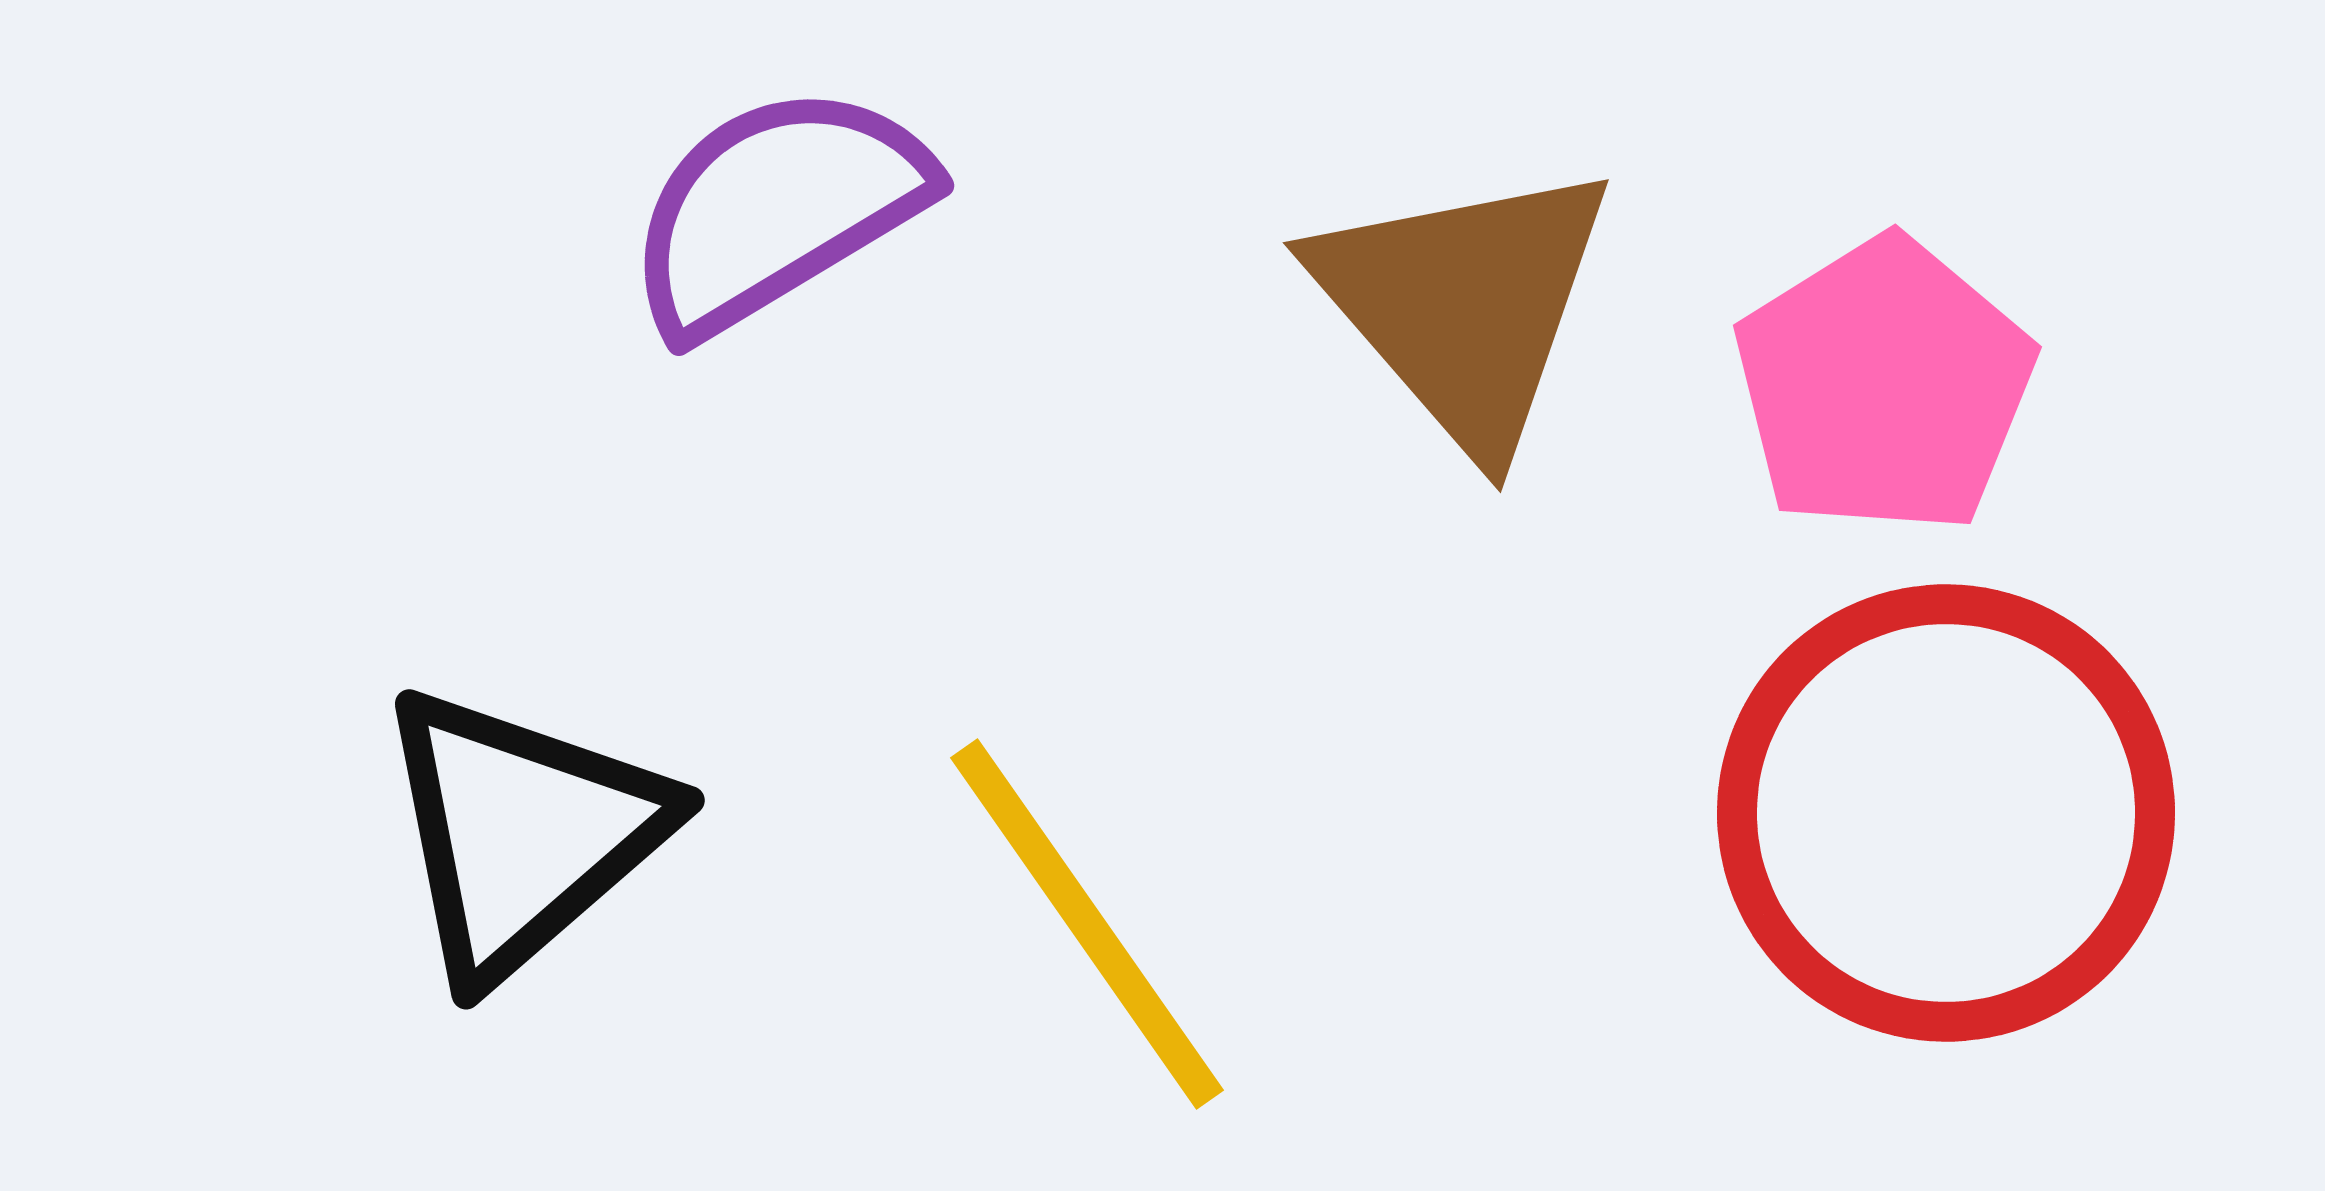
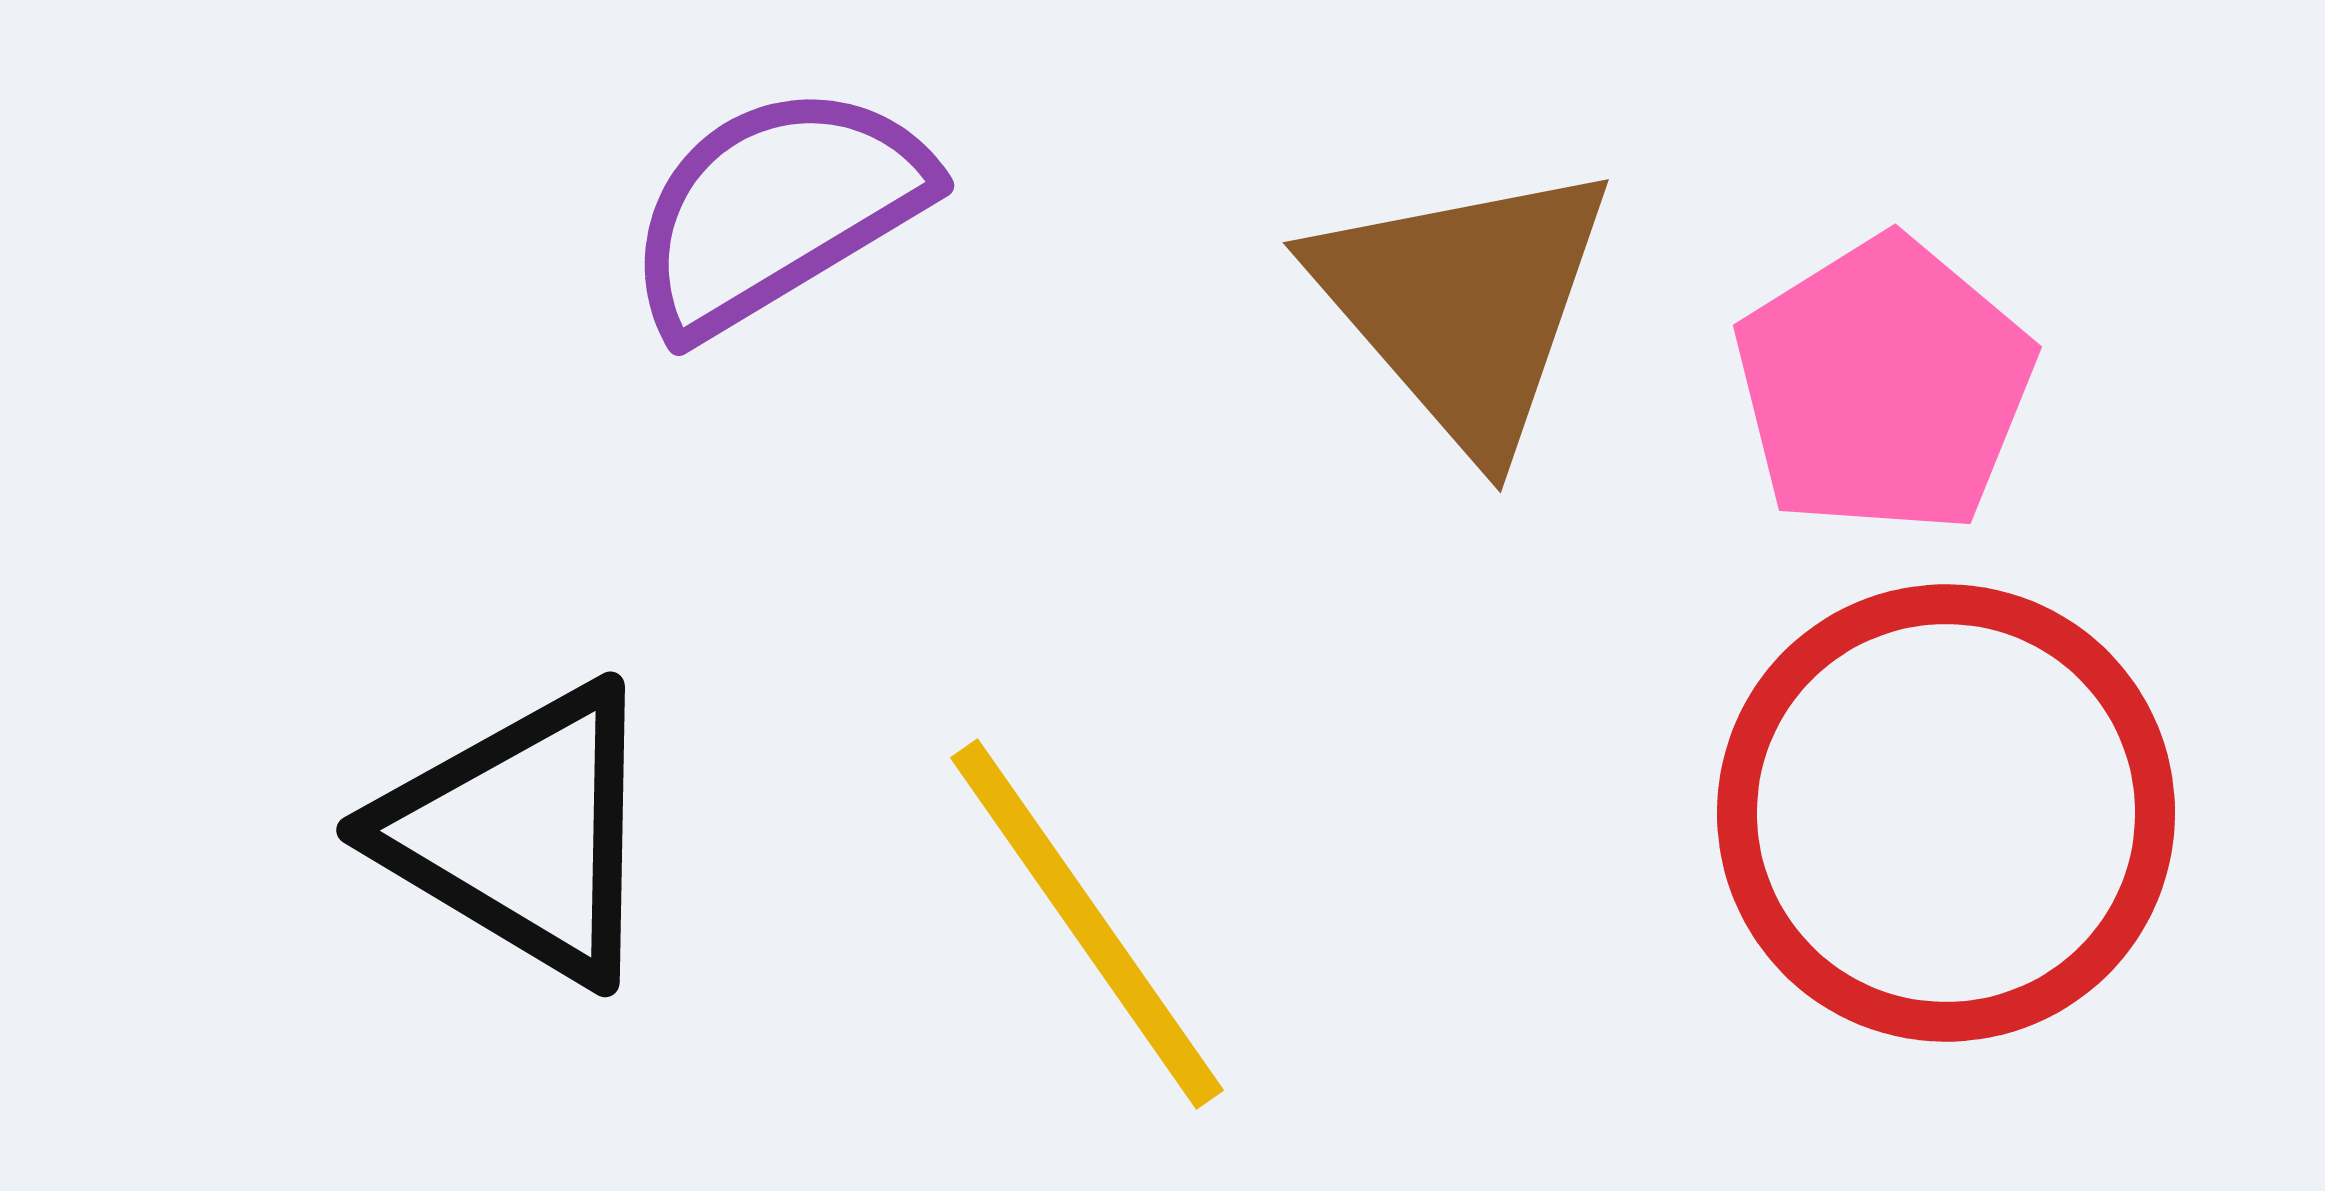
black triangle: rotated 48 degrees counterclockwise
